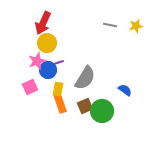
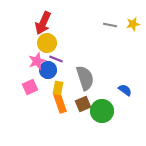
yellow star: moved 3 px left, 2 px up
purple line: moved 1 px left, 4 px up; rotated 40 degrees clockwise
gray semicircle: rotated 50 degrees counterclockwise
yellow rectangle: moved 1 px up
brown square: moved 2 px left, 2 px up
